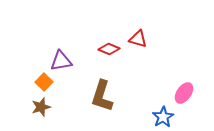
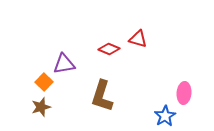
purple triangle: moved 3 px right, 3 px down
pink ellipse: rotated 30 degrees counterclockwise
blue star: moved 2 px right, 1 px up
